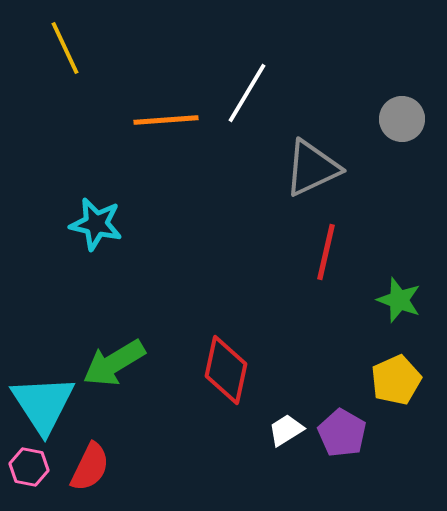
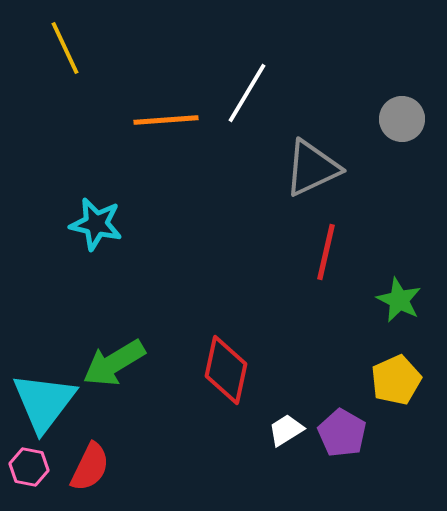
green star: rotated 6 degrees clockwise
cyan triangle: moved 1 px right, 2 px up; rotated 10 degrees clockwise
